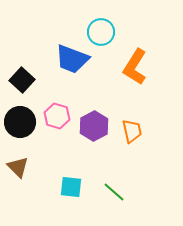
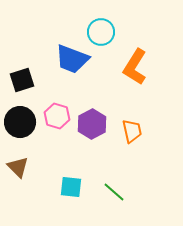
black square: rotated 30 degrees clockwise
purple hexagon: moved 2 px left, 2 px up
